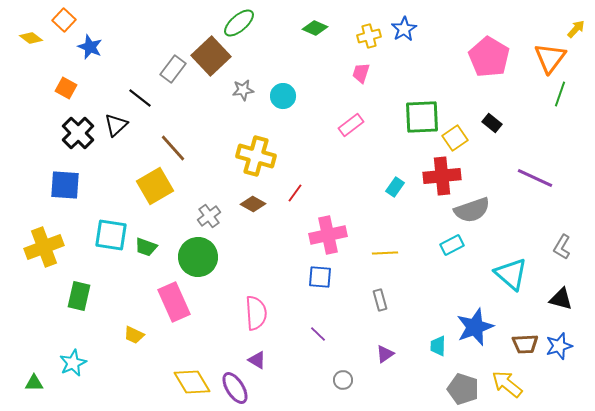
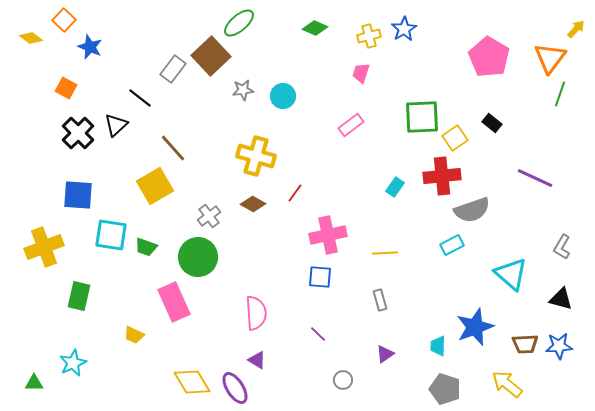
blue square at (65, 185): moved 13 px right, 10 px down
blue star at (559, 346): rotated 12 degrees clockwise
gray pentagon at (463, 389): moved 18 px left
